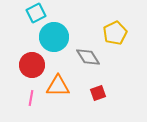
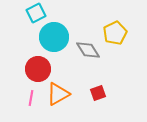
gray diamond: moved 7 px up
red circle: moved 6 px right, 4 px down
orange triangle: moved 8 px down; rotated 30 degrees counterclockwise
